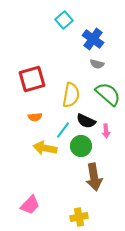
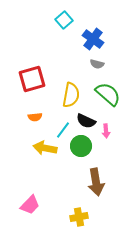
brown arrow: moved 2 px right, 5 px down
